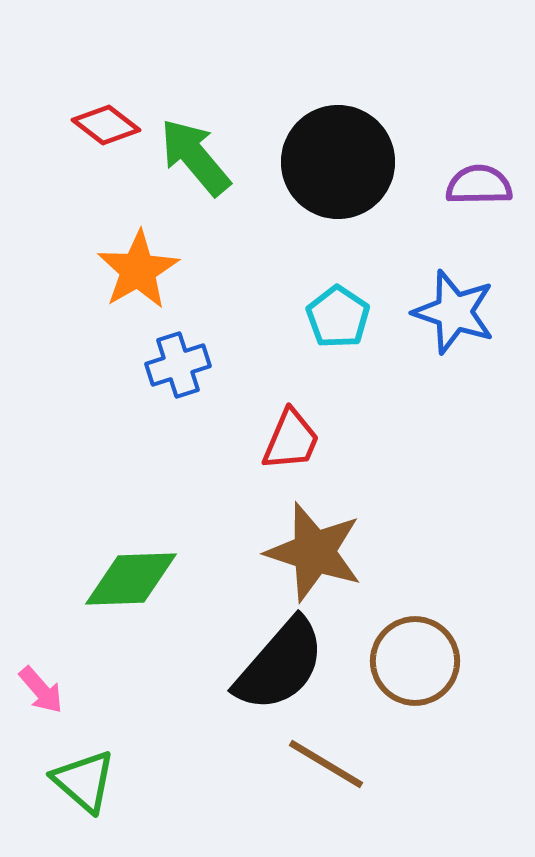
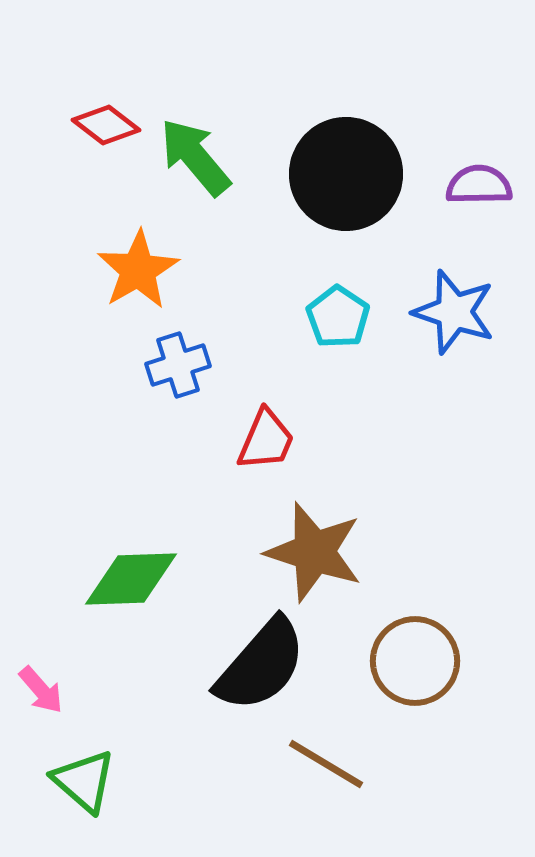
black circle: moved 8 px right, 12 px down
red trapezoid: moved 25 px left
black semicircle: moved 19 px left
